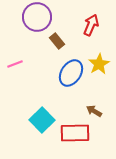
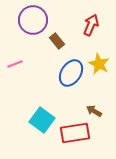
purple circle: moved 4 px left, 3 px down
yellow star: rotated 15 degrees counterclockwise
cyan square: rotated 10 degrees counterclockwise
red rectangle: rotated 8 degrees counterclockwise
